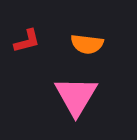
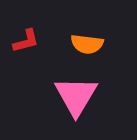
red L-shape: moved 1 px left
